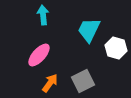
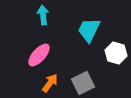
white hexagon: moved 5 px down
gray square: moved 2 px down
